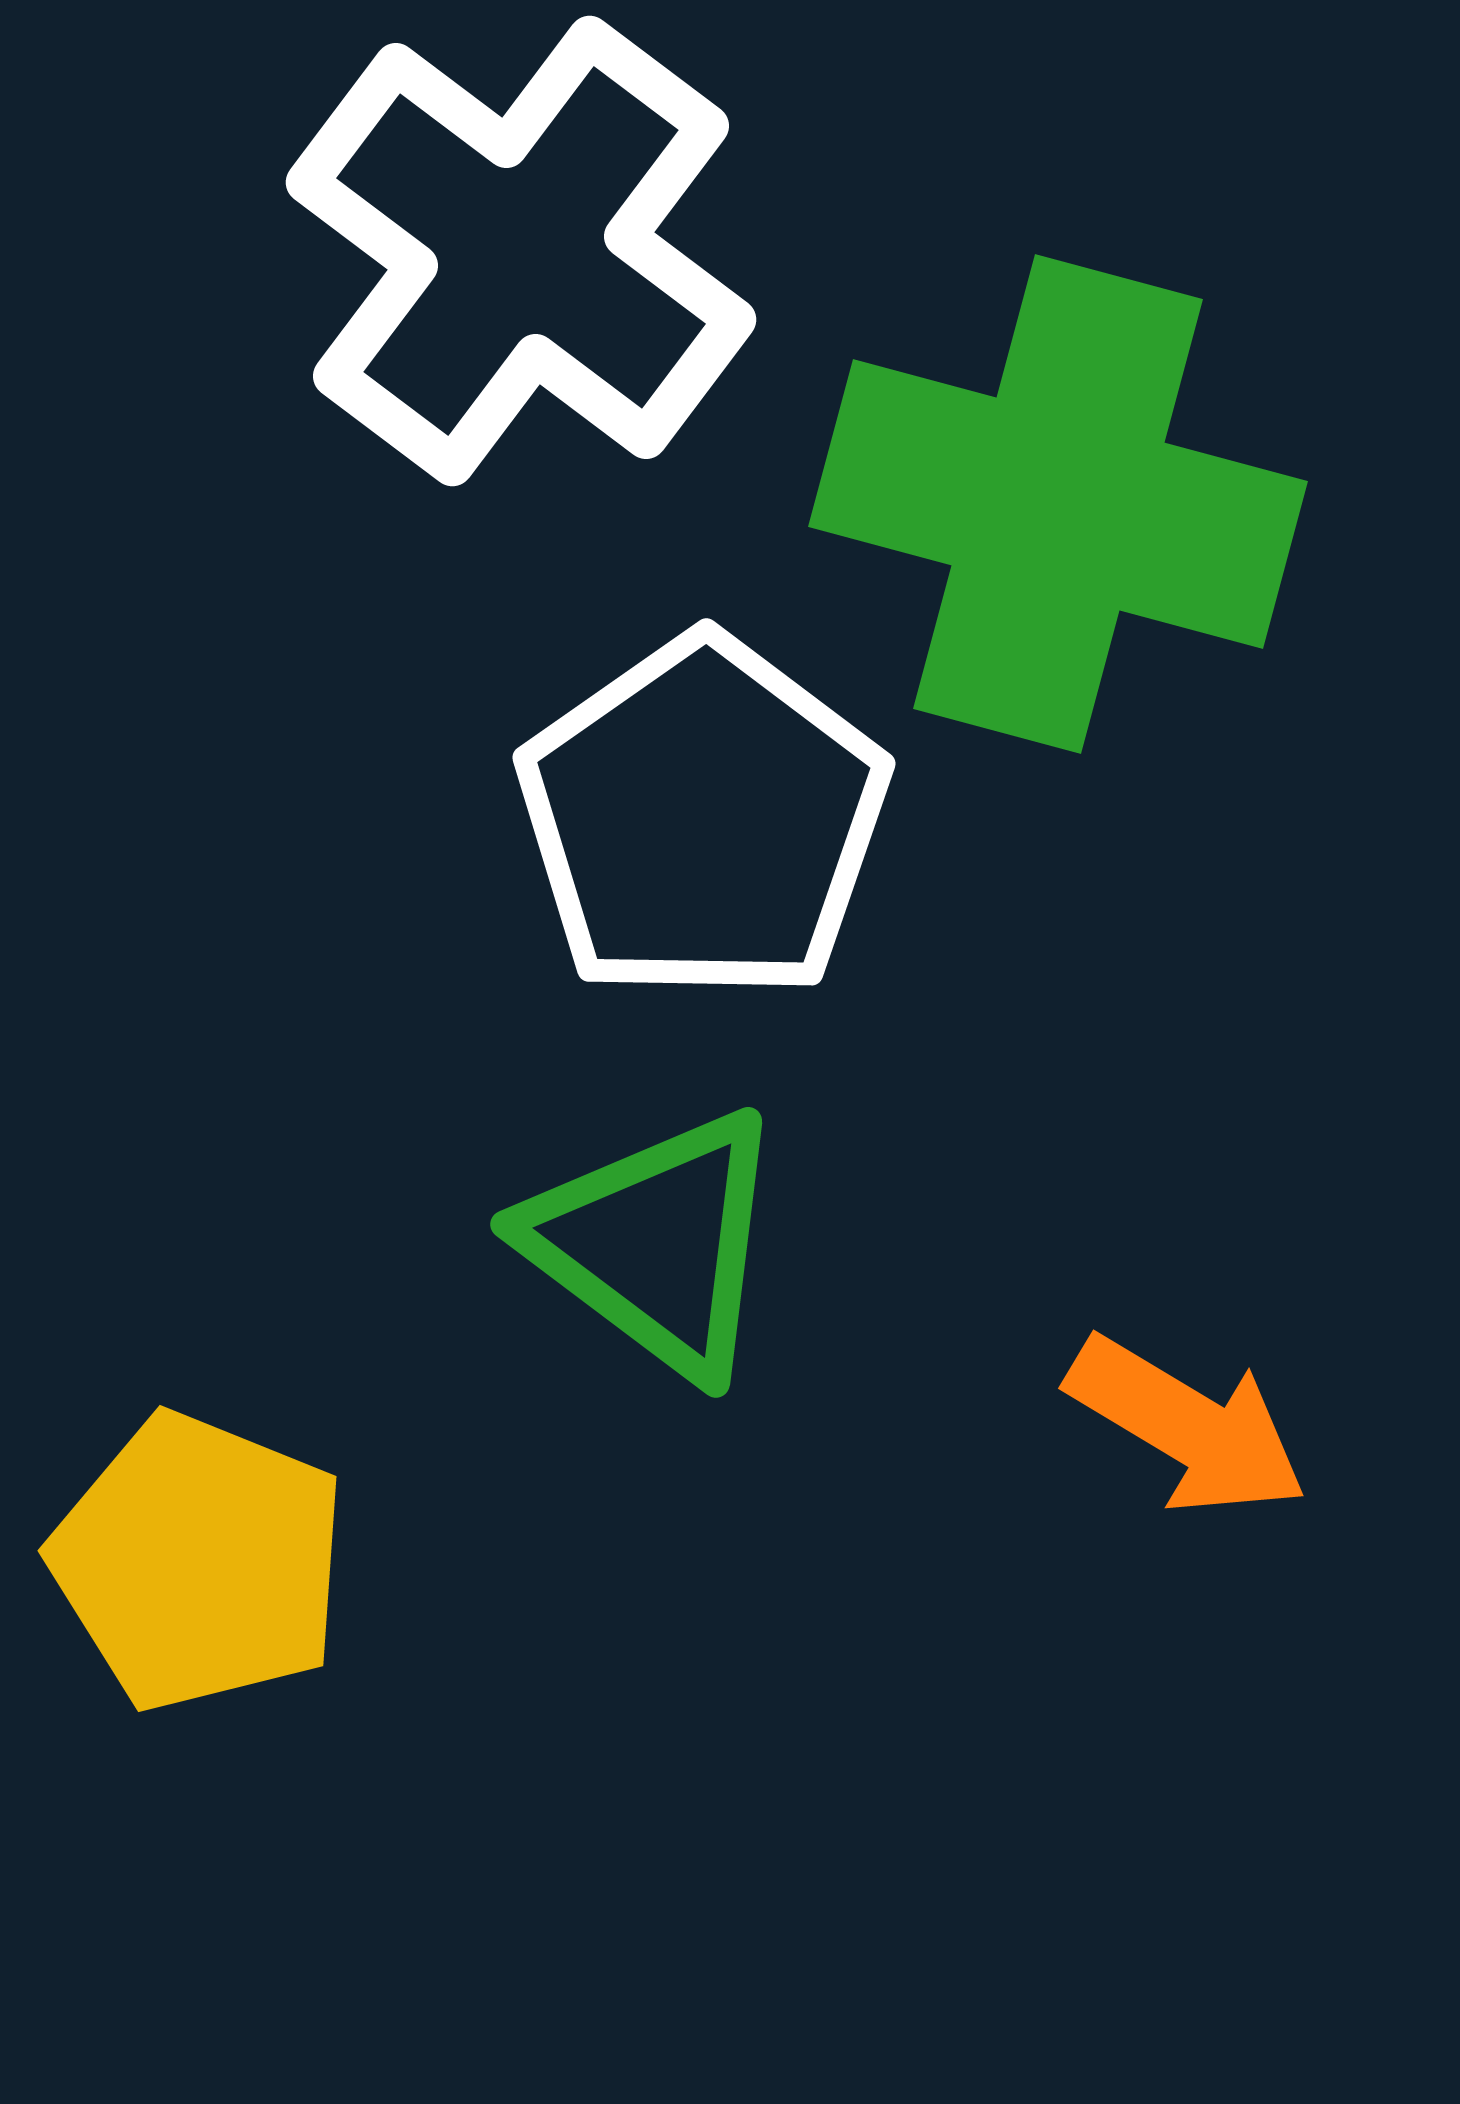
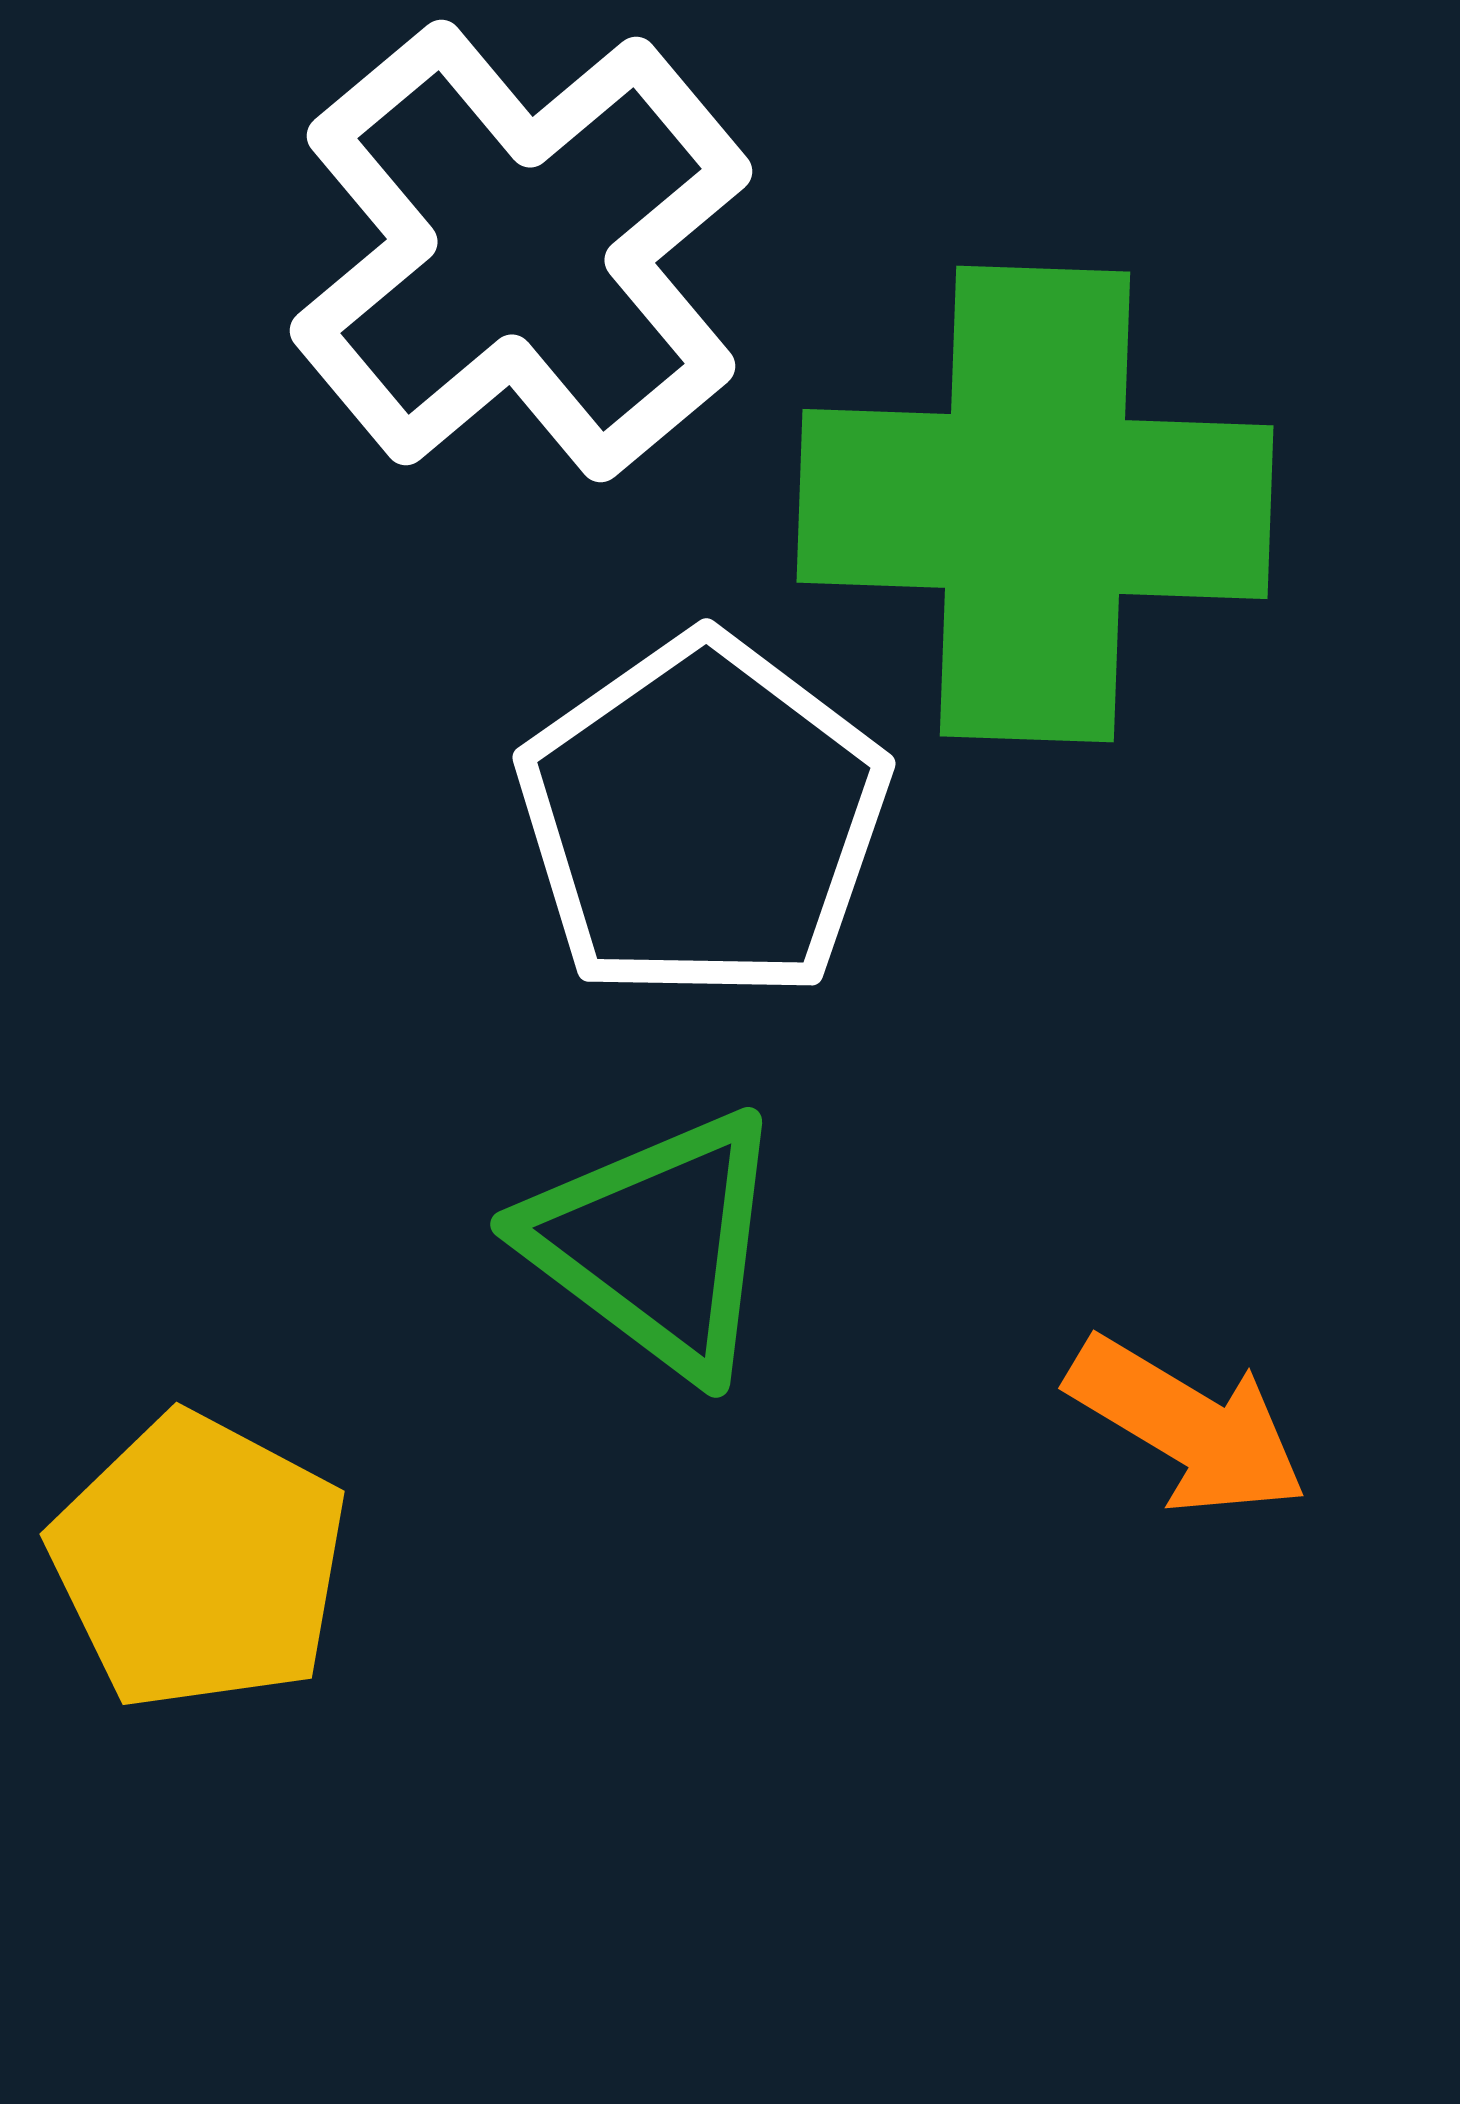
white cross: rotated 13 degrees clockwise
green cross: moved 23 px left; rotated 13 degrees counterclockwise
yellow pentagon: rotated 6 degrees clockwise
